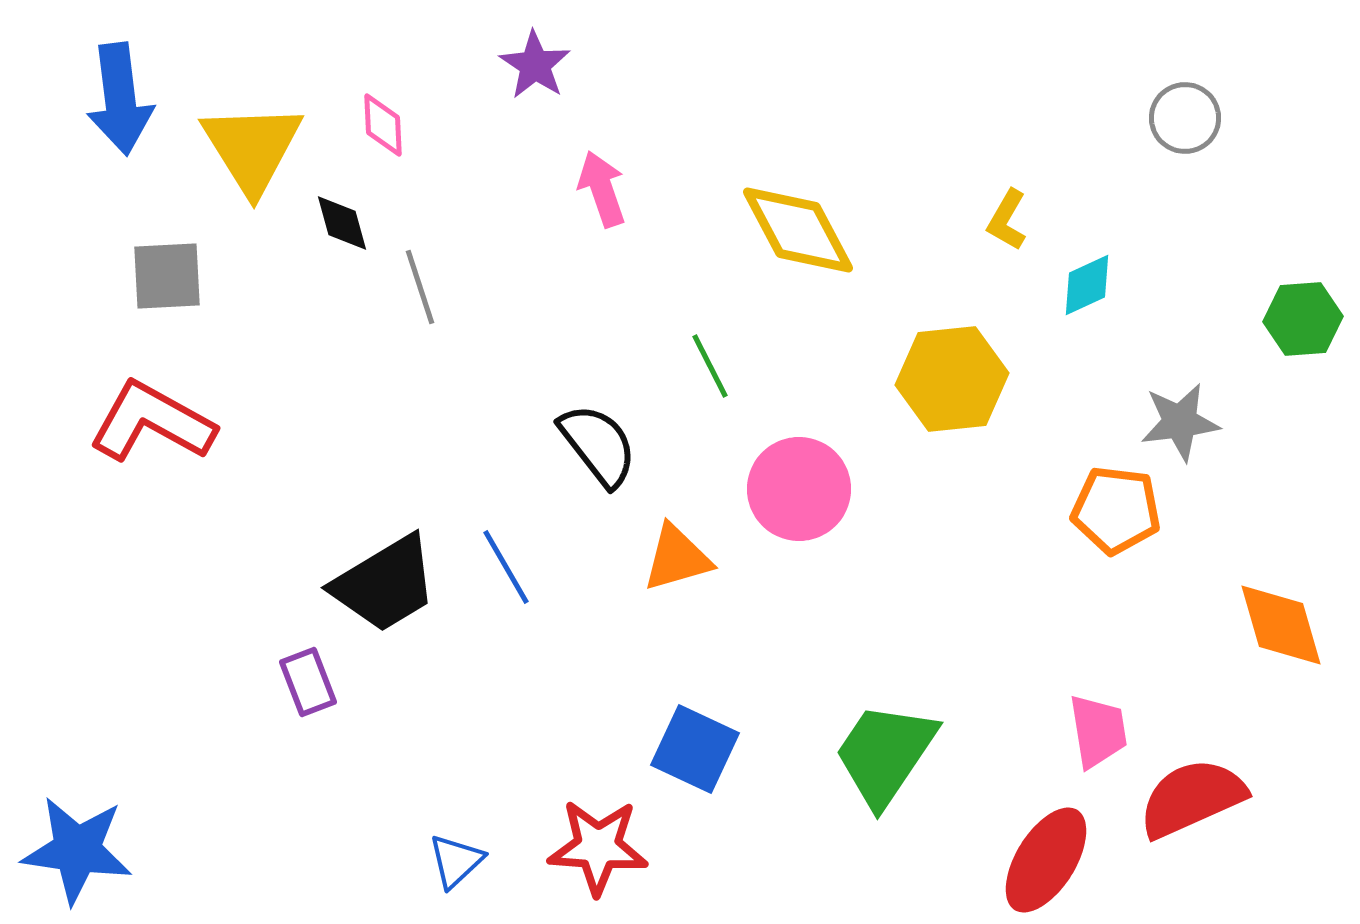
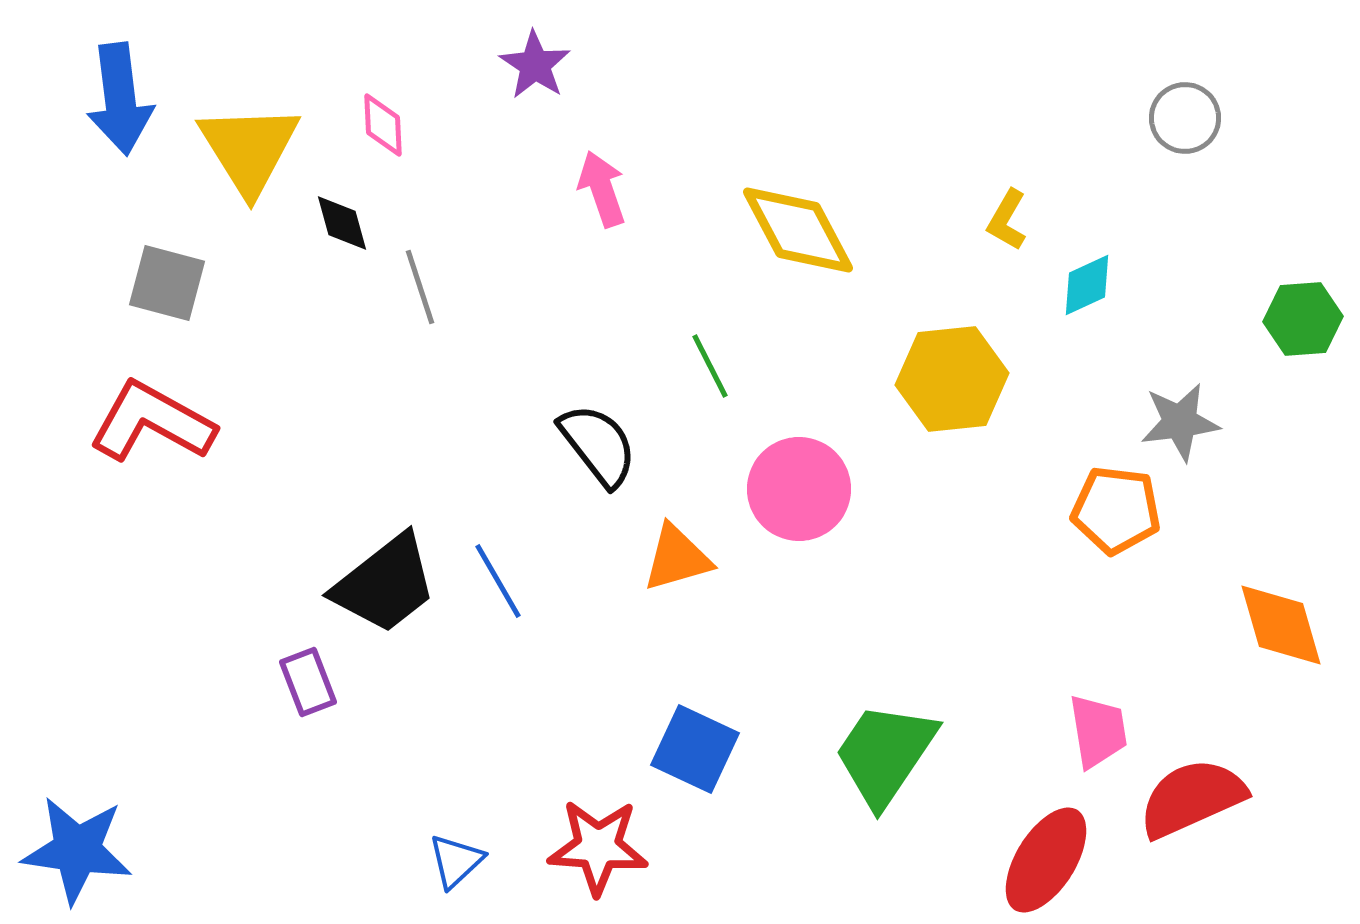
yellow triangle: moved 3 px left, 1 px down
gray square: moved 7 px down; rotated 18 degrees clockwise
blue line: moved 8 px left, 14 px down
black trapezoid: rotated 7 degrees counterclockwise
